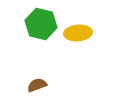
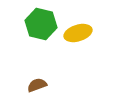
yellow ellipse: rotated 12 degrees counterclockwise
